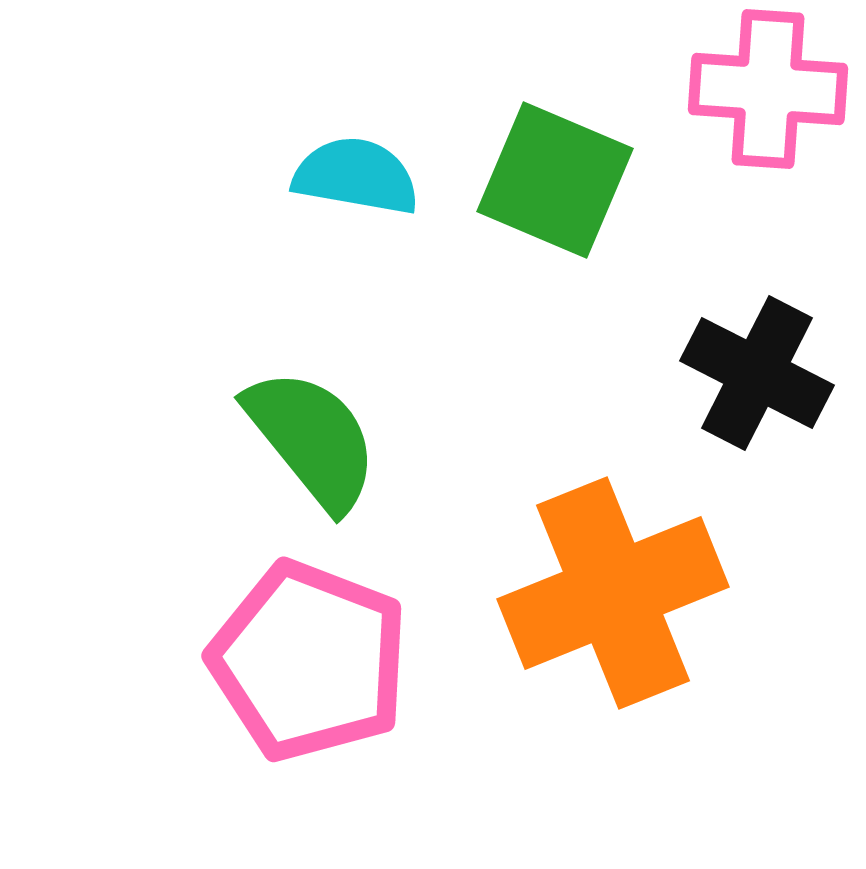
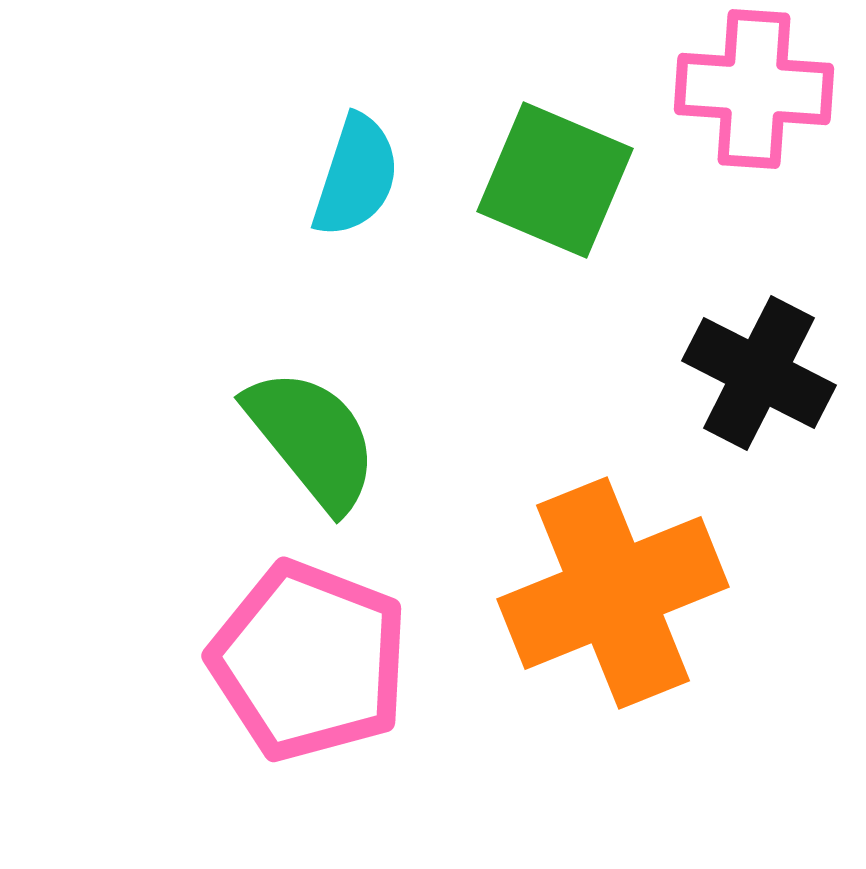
pink cross: moved 14 px left
cyan semicircle: rotated 98 degrees clockwise
black cross: moved 2 px right
